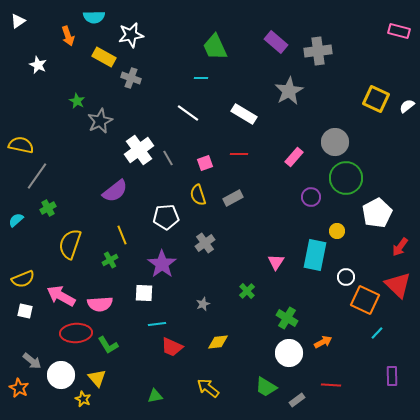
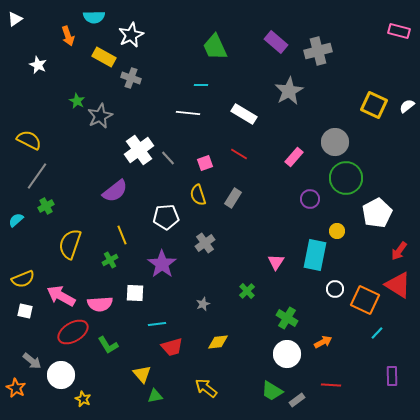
white triangle at (18, 21): moved 3 px left, 2 px up
white star at (131, 35): rotated 15 degrees counterclockwise
gray cross at (318, 51): rotated 8 degrees counterclockwise
cyan line at (201, 78): moved 7 px down
yellow square at (376, 99): moved 2 px left, 6 px down
white line at (188, 113): rotated 30 degrees counterclockwise
gray star at (100, 121): moved 5 px up
yellow semicircle at (21, 145): moved 8 px right, 5 px up; rotated 15 degrees clockwise
red line at (239, 154): rotated 30 degrees clockwise
gray line at (168, 158): rotated 14 degrees counterclockwise
purple circle at (311, 197): moved 1 px left, 2 px down
gray rectangle at (233, 198): rotated 30 degrees counterclockwise
green cross at (48, 208): moved 2 px left, 2 px up
red arrow at (400, 247): moved 1 px left, 4 px down
white circle at (346, 277): moved 11 px left, 12 px down
red triangle at (398, 285): rotated 12 degrees counterclockwise
white square at (144, 293): moved 9 px left
red ellipse at (76, 333): moved 3 px left, 1 px up; rotated 28 degrees counterclockwise
red trapezoid at (172, 347): rotated 40 degrees counterclockwise
white circle at (289, 353): moved 2 px left, 1 px down
yellow triangle at (97, 378): moved 45 px right, 4 px up
green trapezoid at (266, 387): moved 6 px right, 4 px down
orange star at (19, 388): moved 3 px left
yellow arrow at (208, 388): moved 2 px left
